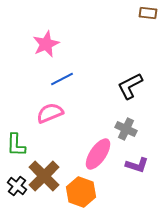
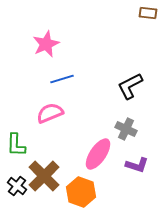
blue line: rotated 10 degrees clockwise
